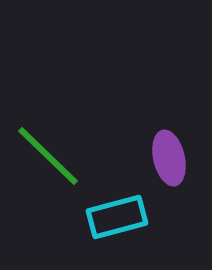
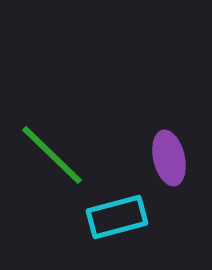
green line: moved 4 px right, 1 px up
